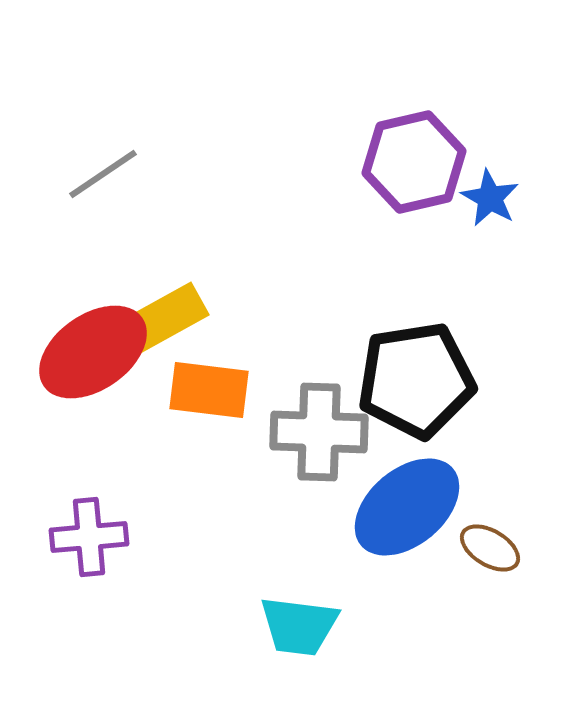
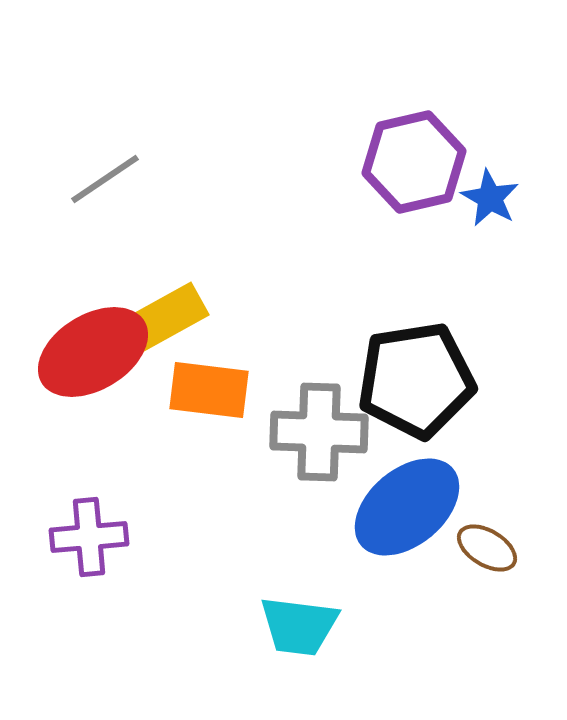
gray line: moved 2 px right, 5 px down
red ellipse: rotated 4 degrees clockwise
brown ellipse: moved 3 px left
